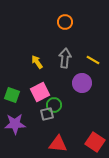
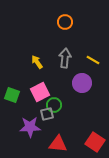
purple star: moved 15 px right, 3 px down
